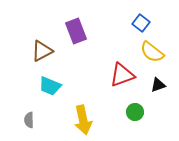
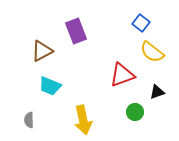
black triangle: moved 1 px left, 7 px down
